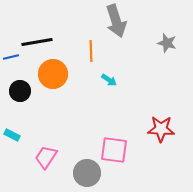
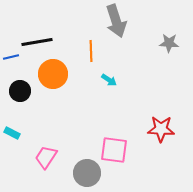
gray star: moved 2 px right; rotated 12 degrees counterclockwise
cyan rectangle: moved 2 px up
